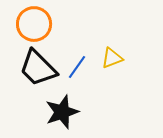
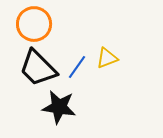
yellow triangle: moved 5 px left
black star: moved 3 px left, 5 px up; rotated 28 degrees clockwise
